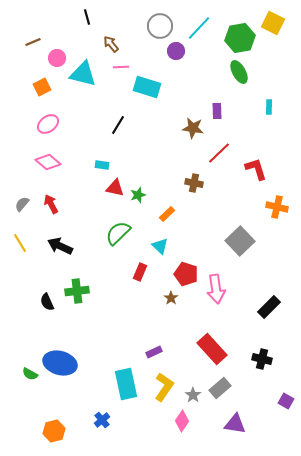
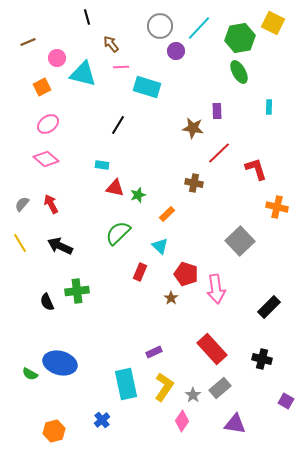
brown line at (33, 42): moved 5 px left
pink diamond at (48, 162): moved 2 px left, 3 px up
